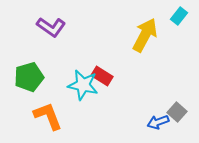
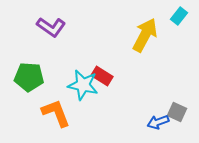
green pentagon: rotated 20 degrees clockwise
gray square: rotated 18 degrees counterclockwise
orange L-shape: moved 8 px right, 3 px up
